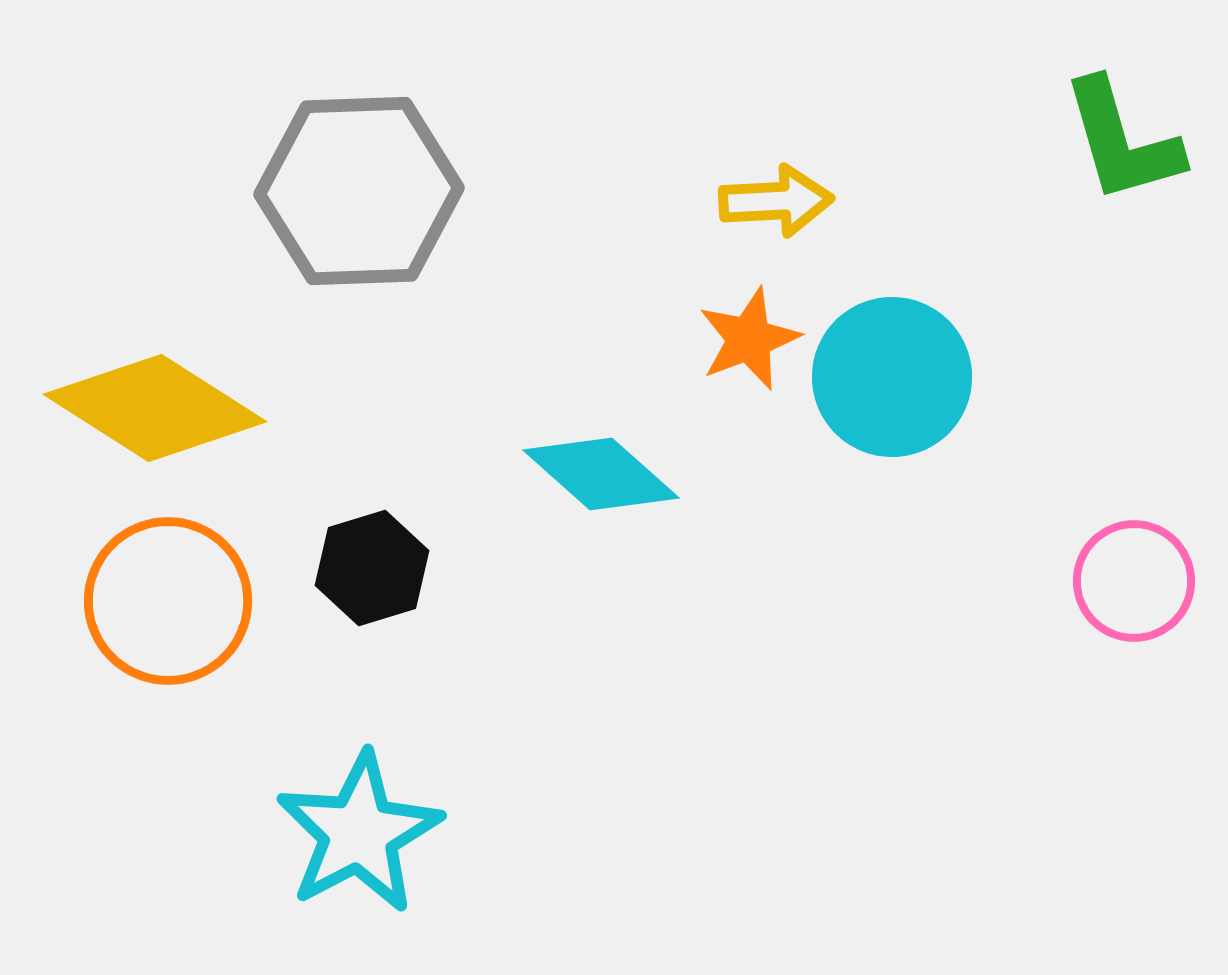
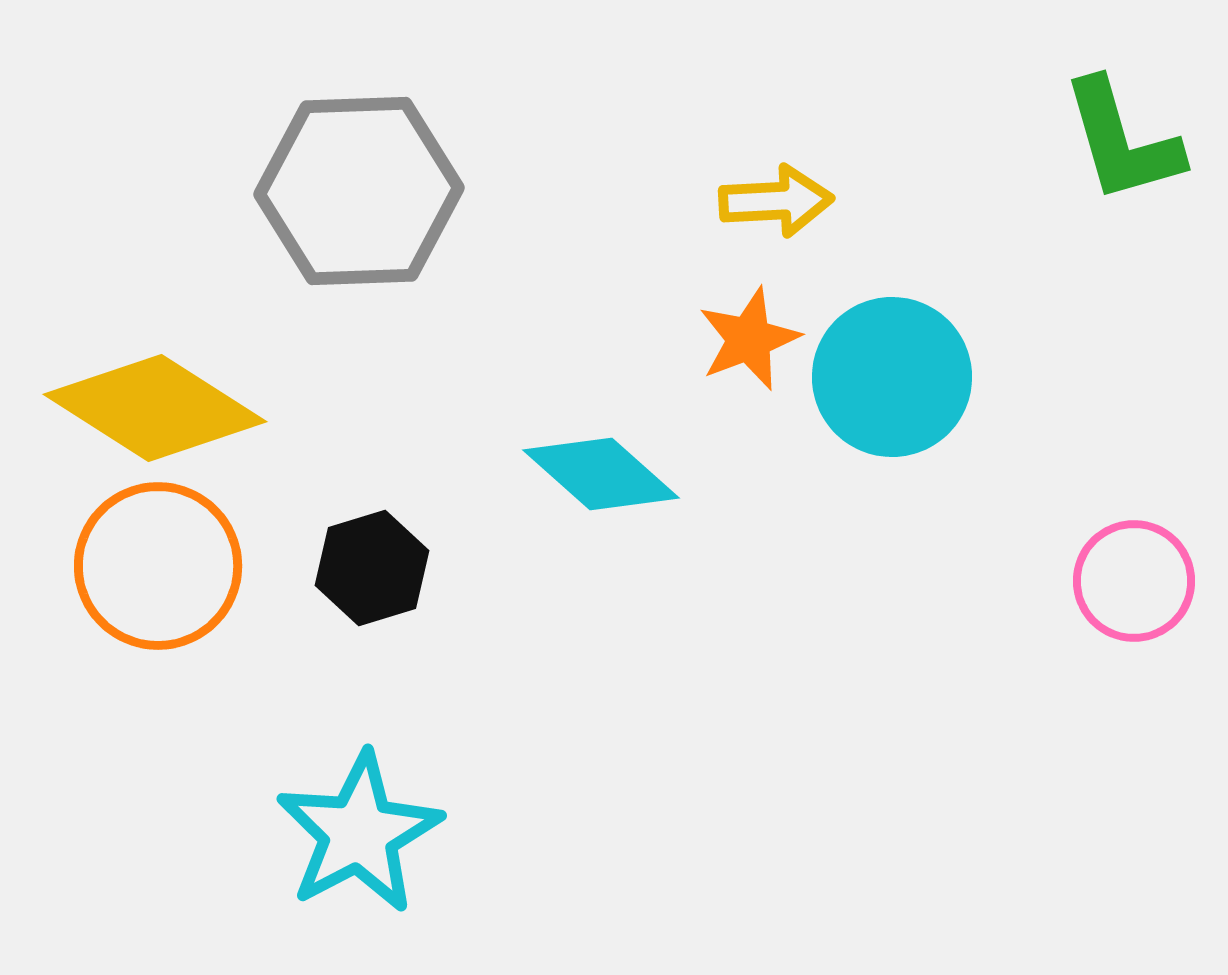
orange circle: moved 10 px left, 35 px up
